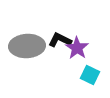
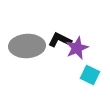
purple star: rotated 15 degrees clockwise
